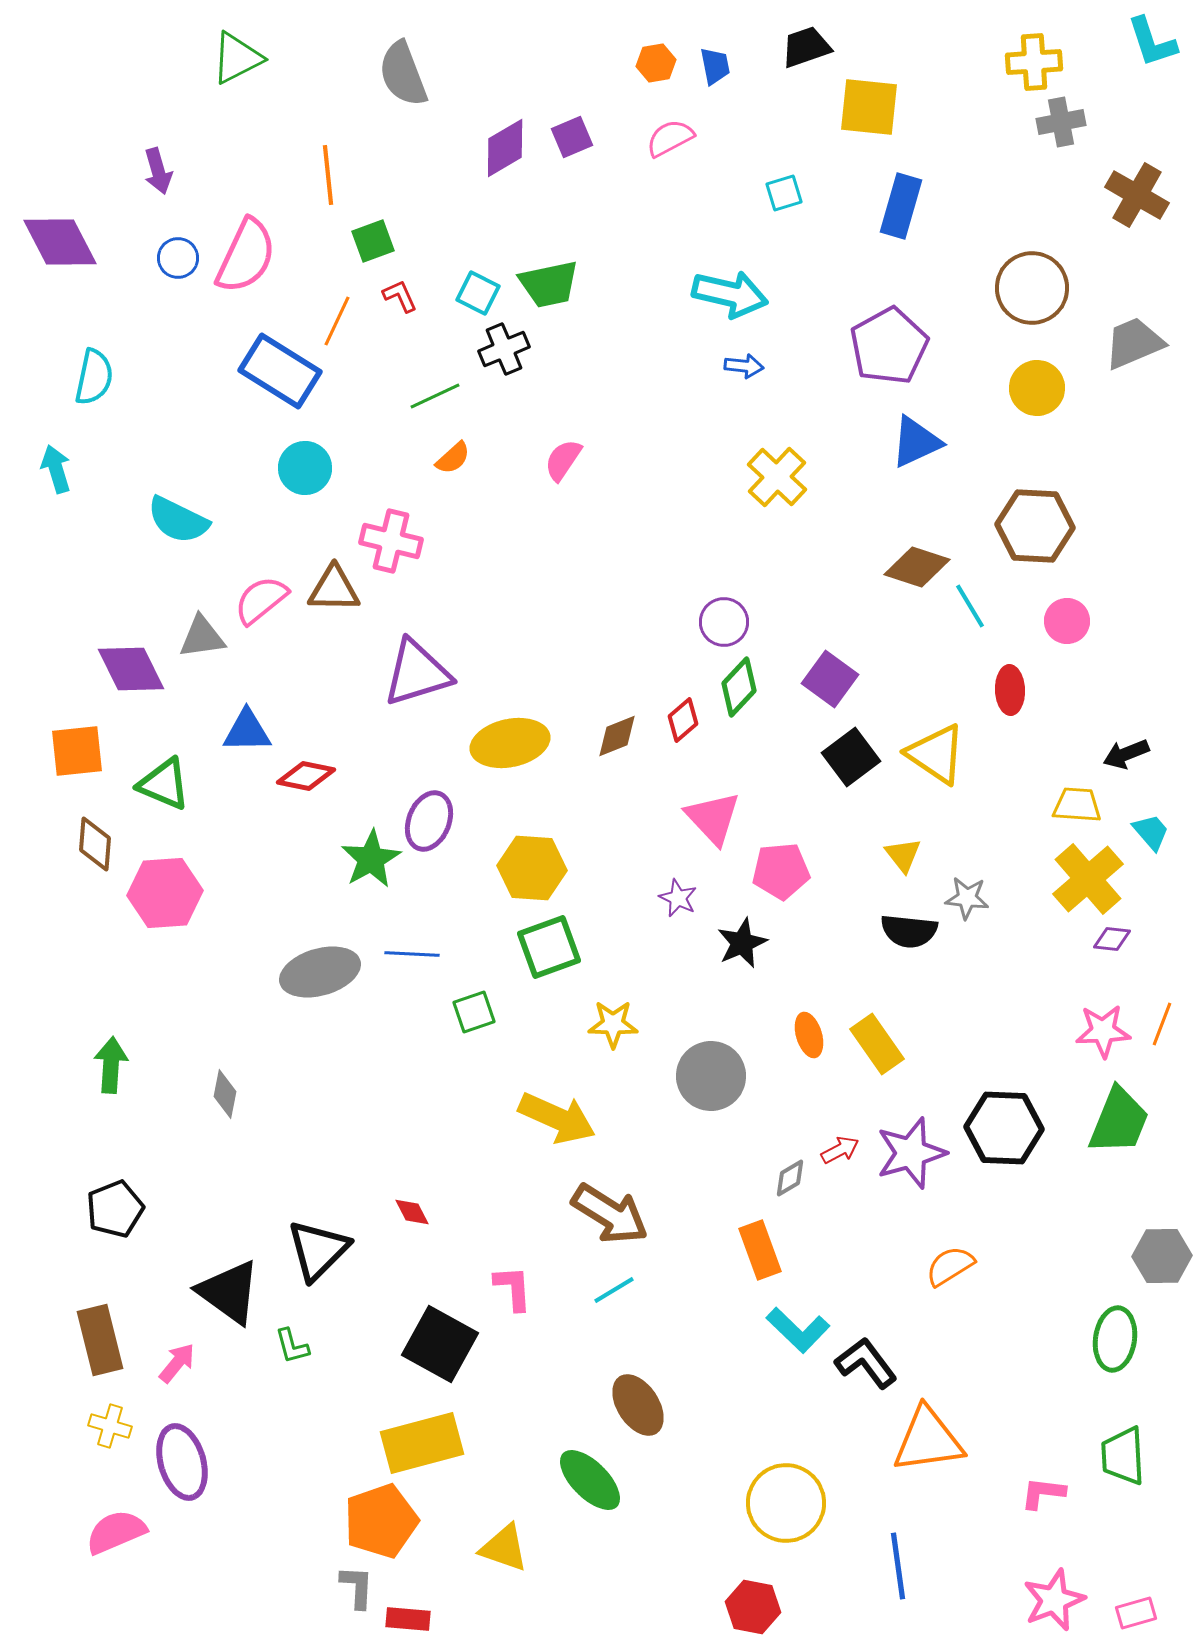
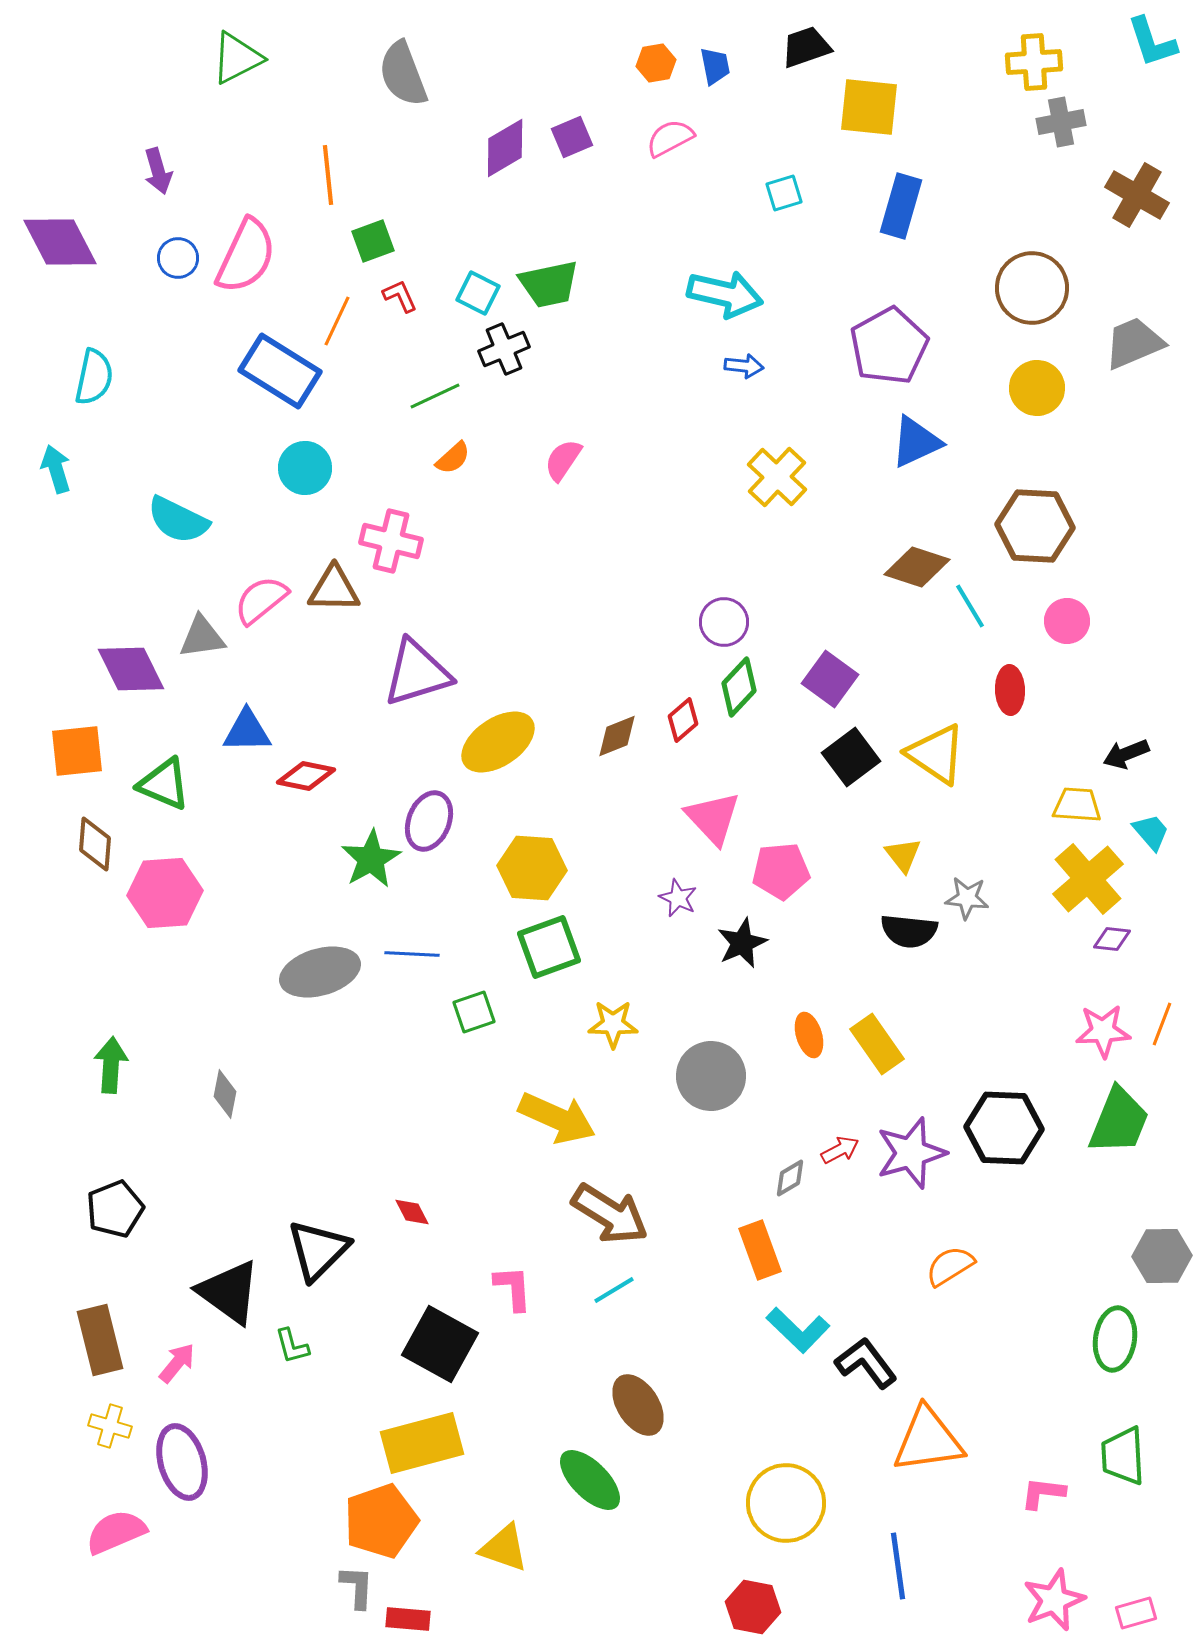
cyan arrow at (730, 294): moved 5 px left
yellow ellipse at (510, 743): moved 12 px left, 1 px up; rotated 22 degrees counterclockwise
